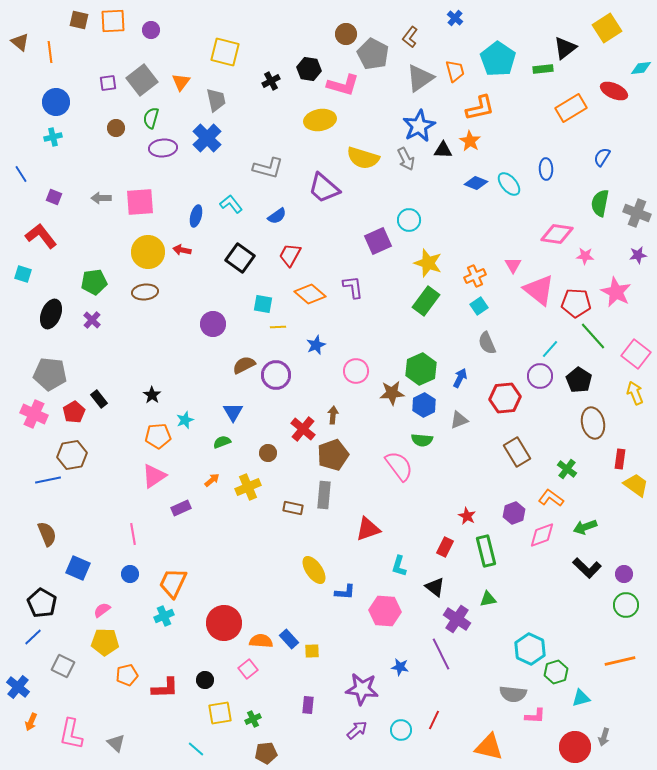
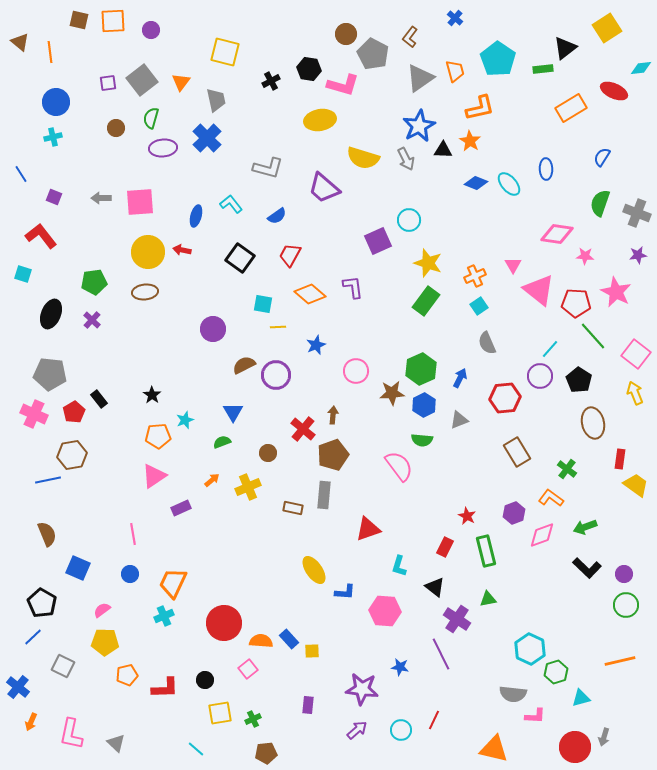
green semicircle at (600, 203): rotated 8 degrees clockwise
purple circle at (213, 324): moved 5 px down
orange triangle at (489, 747): moved 5 px right, 2 px down
